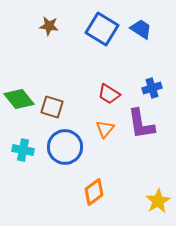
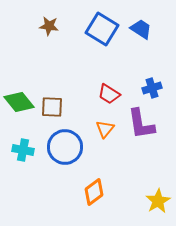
green diamond: moved 3 px down
brown square: rotated 15 degrees counterclockwise
